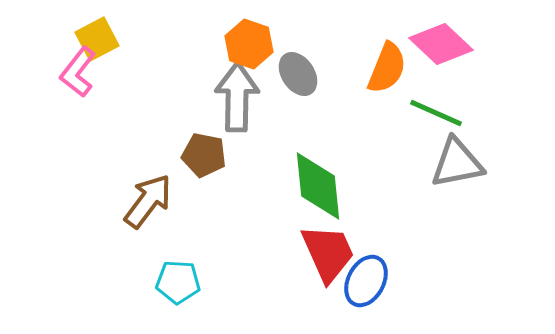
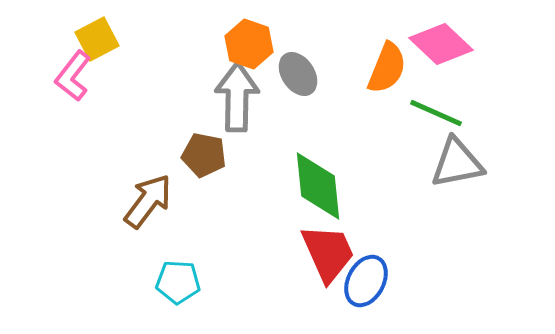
pink L-shape: moved 5 px left, 4 px down
